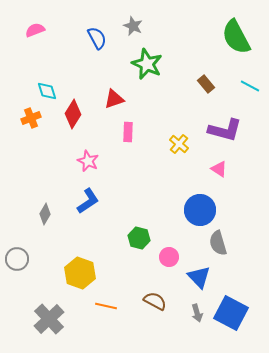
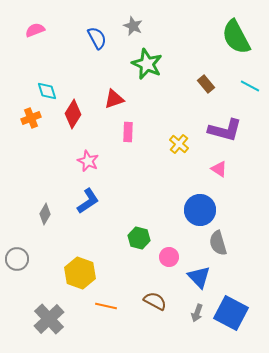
gray arrow: rotated 36 degrees clockwise
